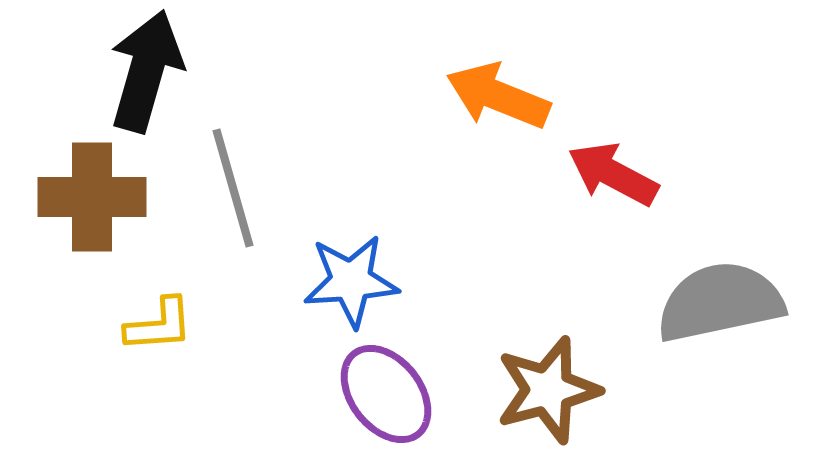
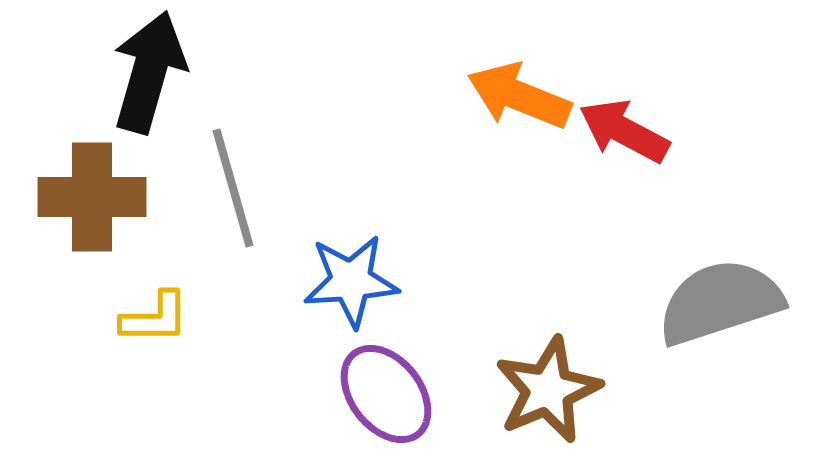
black arrow: moved 3 px right, 1 px down
orange arrow: moved 21 px right
red arrow: moved 11 px right, 43 px up
gray semicircle: rotated 6 degrees counterclockwise
yellow L-shape: moved 4 px left, 7 px up; rotated 4 degrees clockwise
brown star: rotated 8 degrees counterclockwise
